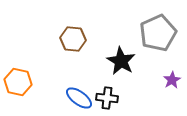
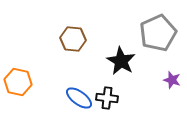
purple star: rotated 24 degrees counterclockwise
